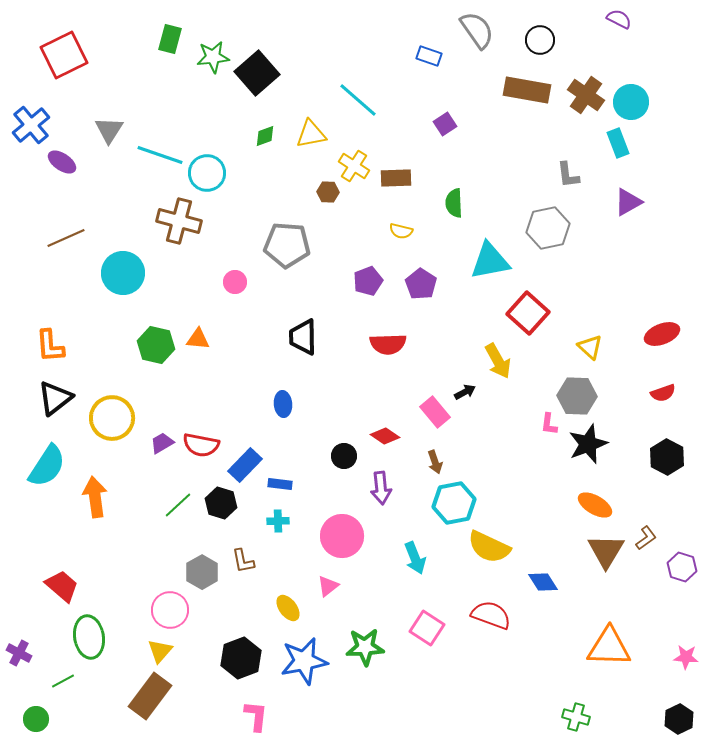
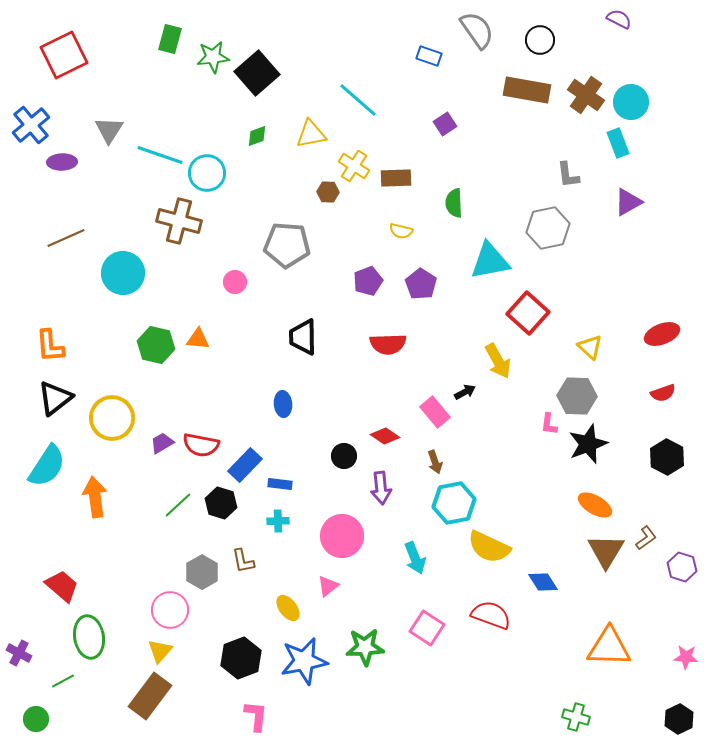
green diamond at (265, 136): moved 8 px left
purple ellipse at (62, 162): rotated 36 degrees counterclockwise
